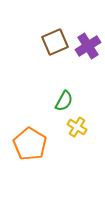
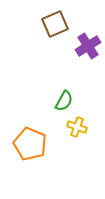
brown square: moved 18 px up
yellow cross: rotated 12 degrees counterclockwise
orange pentagon: rotated 8 degrees counterclockwise
